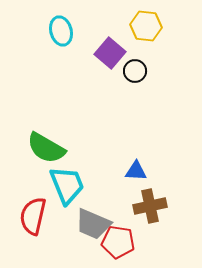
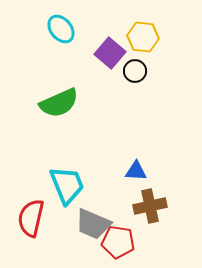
yellow hexagon: moved 3 px left, 11 px down
cyan ellipse: moved 2 px up; rotated 24 degrees counterclockwise
green semicircle: moved 13 px right, 45 px up; rotated 54 degrees counterclockwise
red semicircle: moved 2 px left, 2 px down
